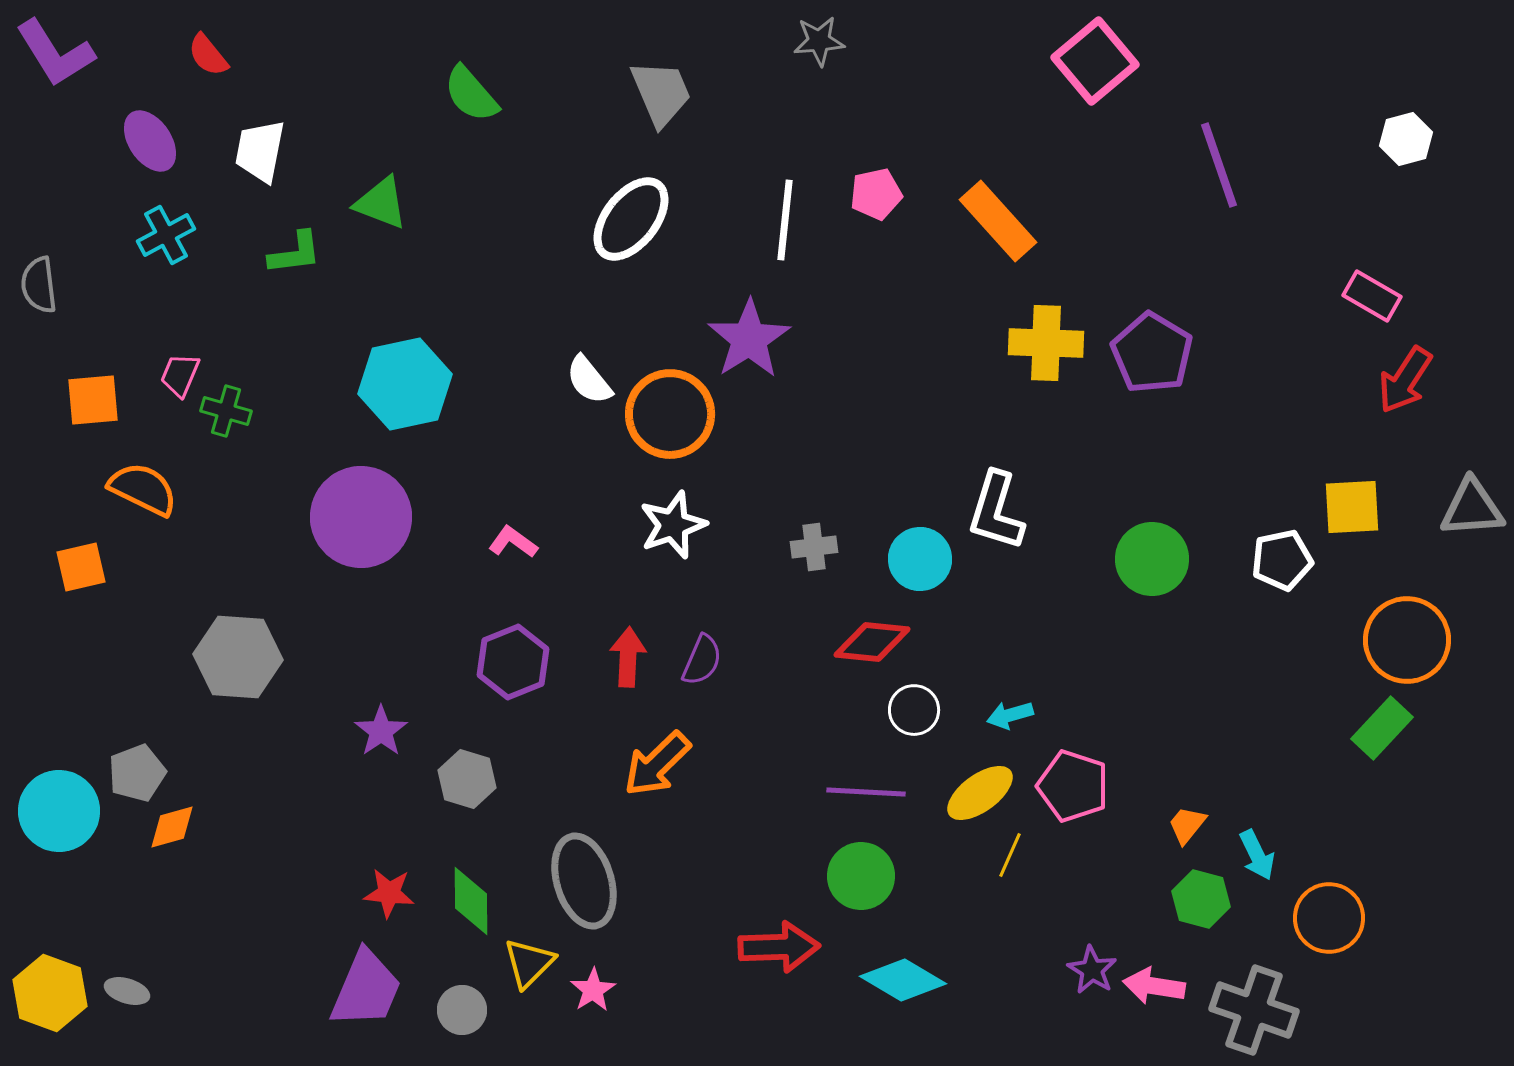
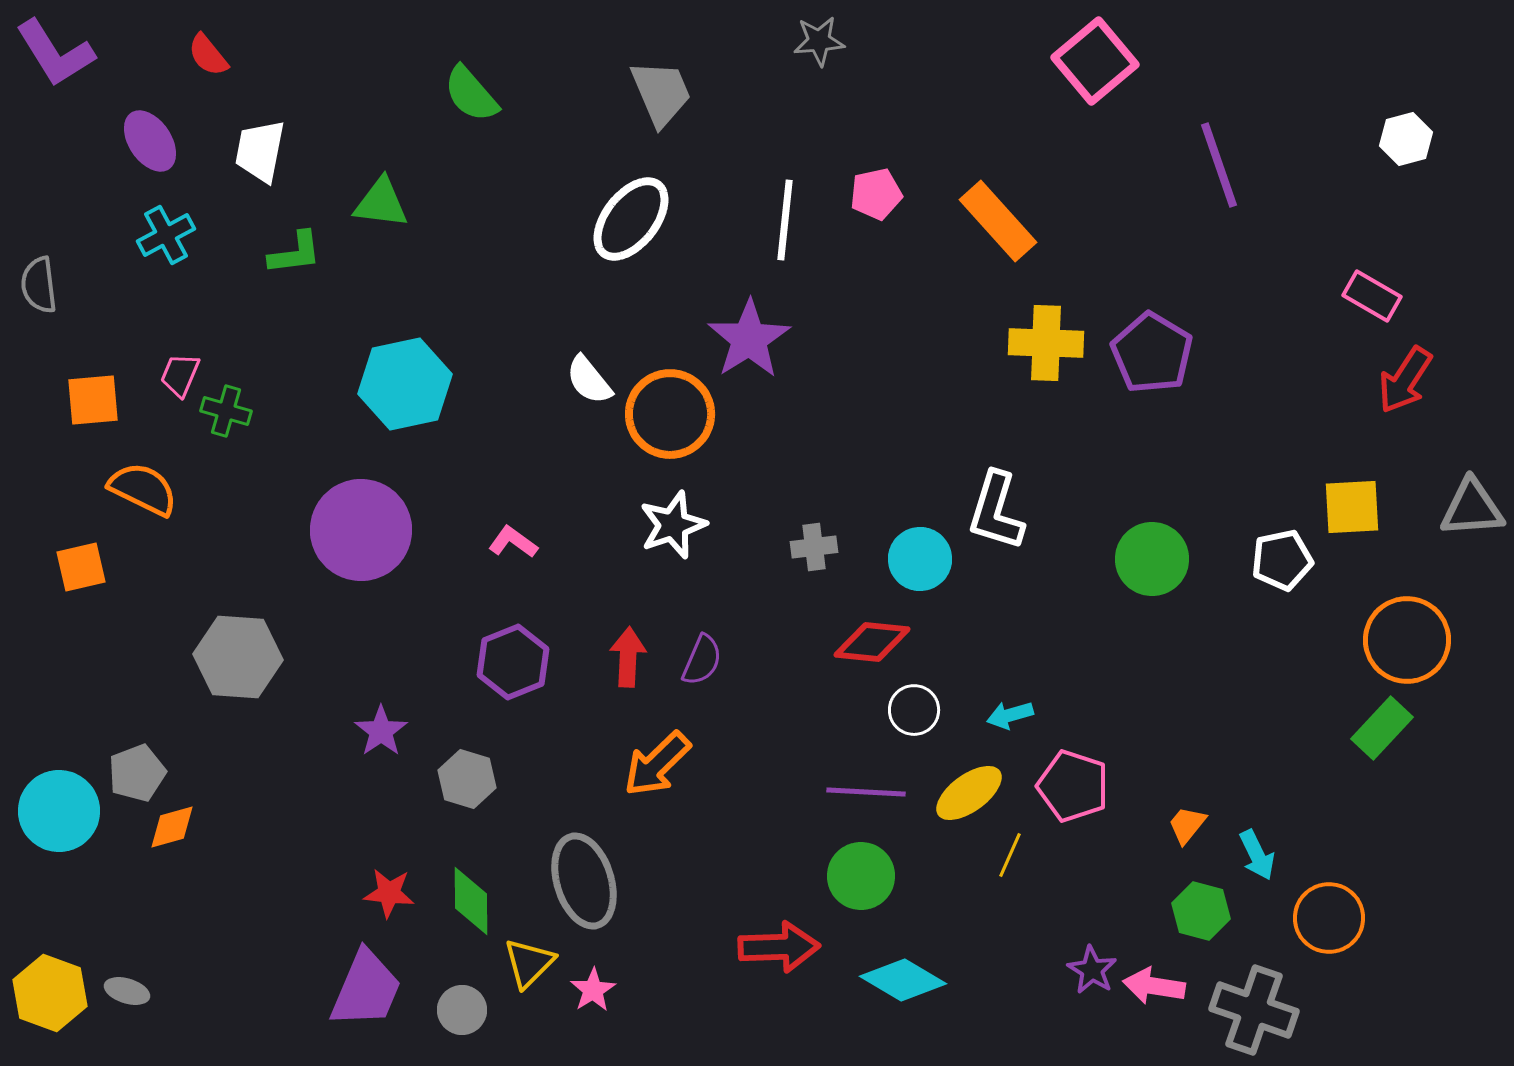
green triangle at (381, 203): rotated 14 degrees counterclockwise
purple circle at (361, 517): moved 13 px down
yellow ellipse at (980, 793): moved 11 px left
green hexagon at (1201, 899): moved 12 px down
